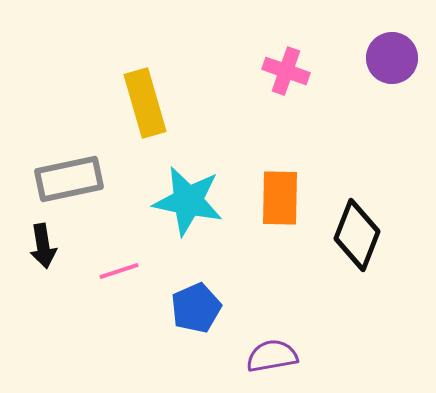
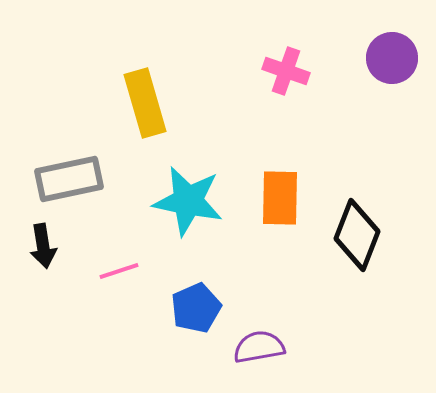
purple semicircle: moved 13 px left, 9 px up
